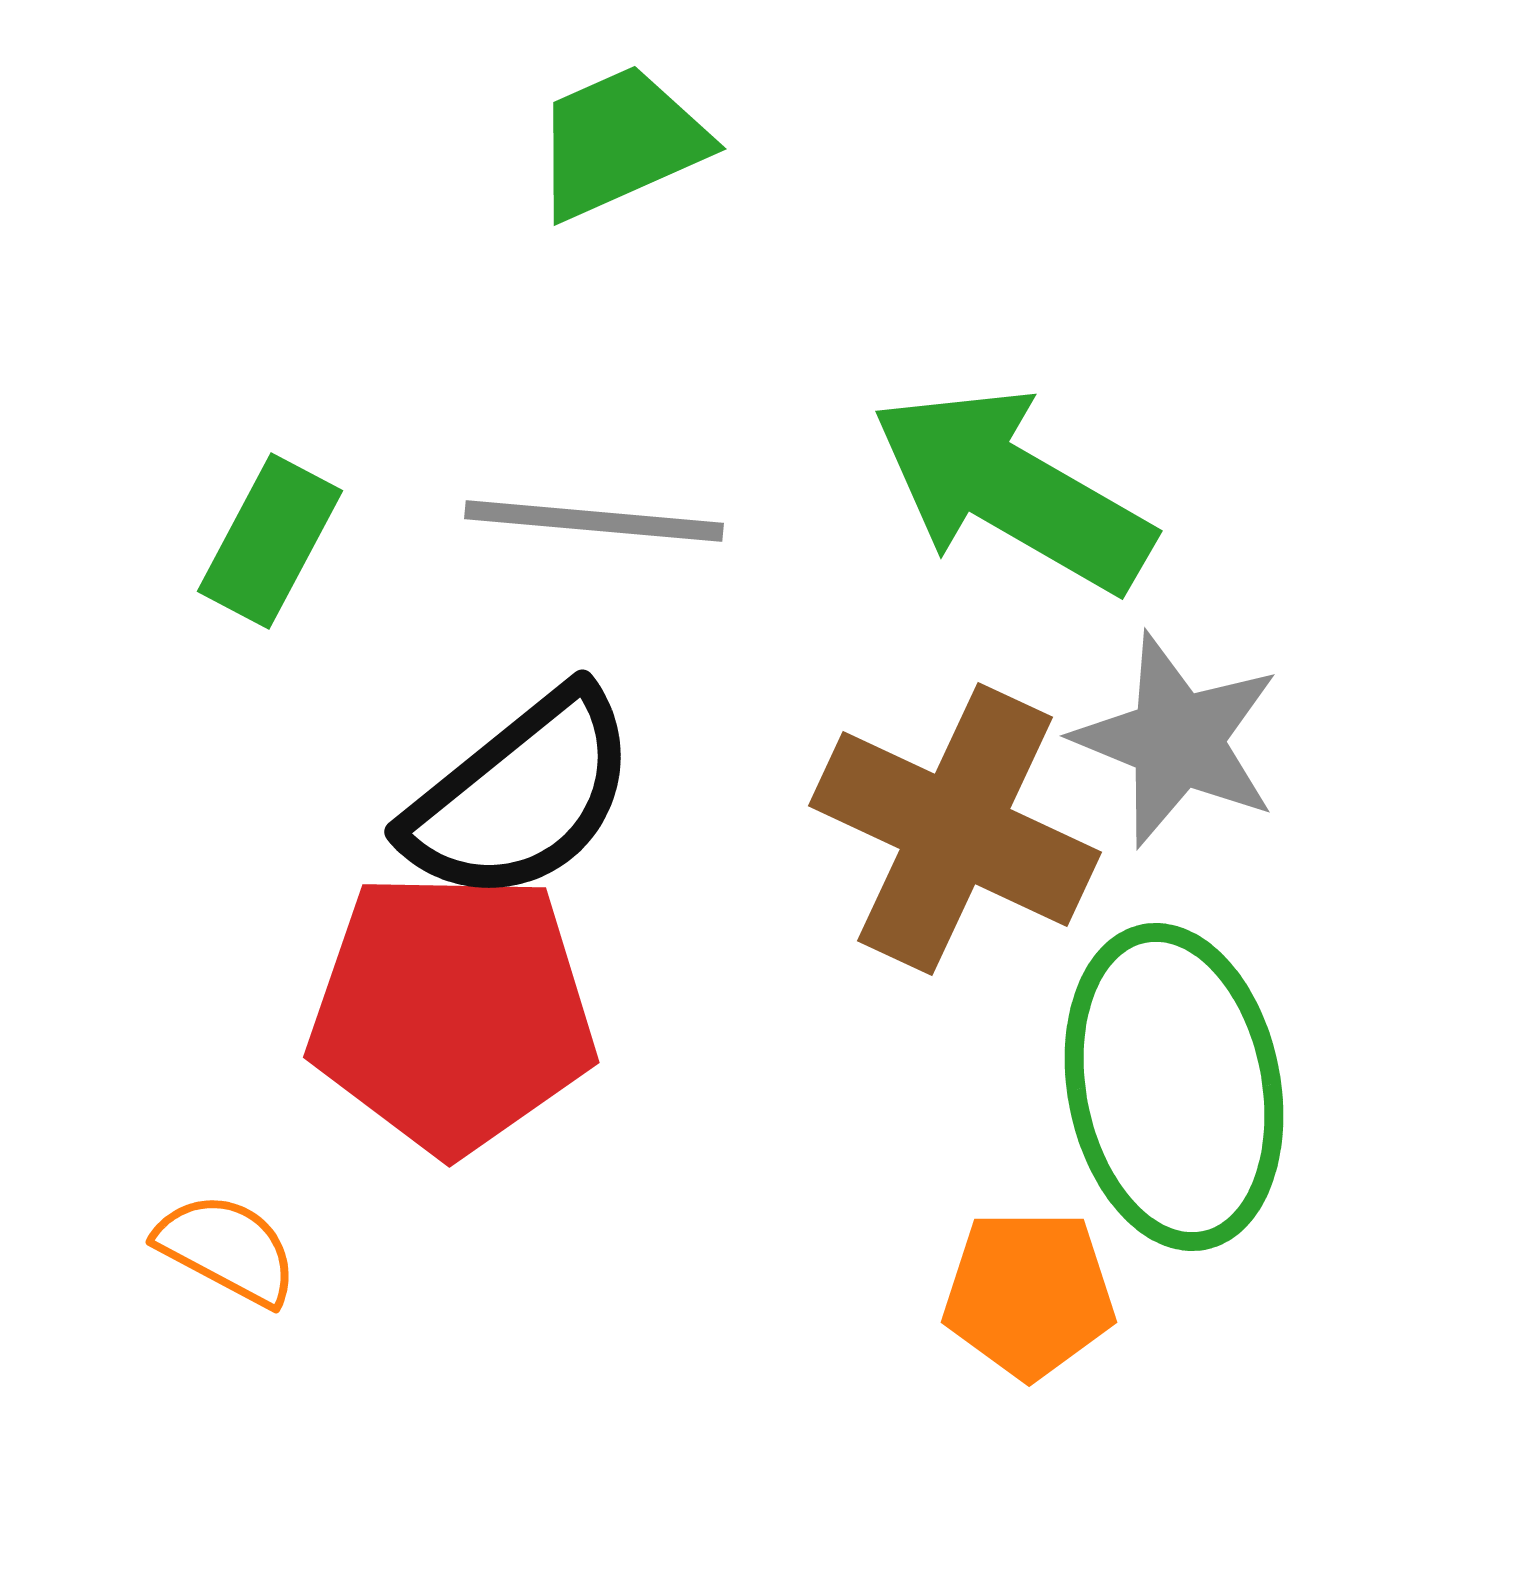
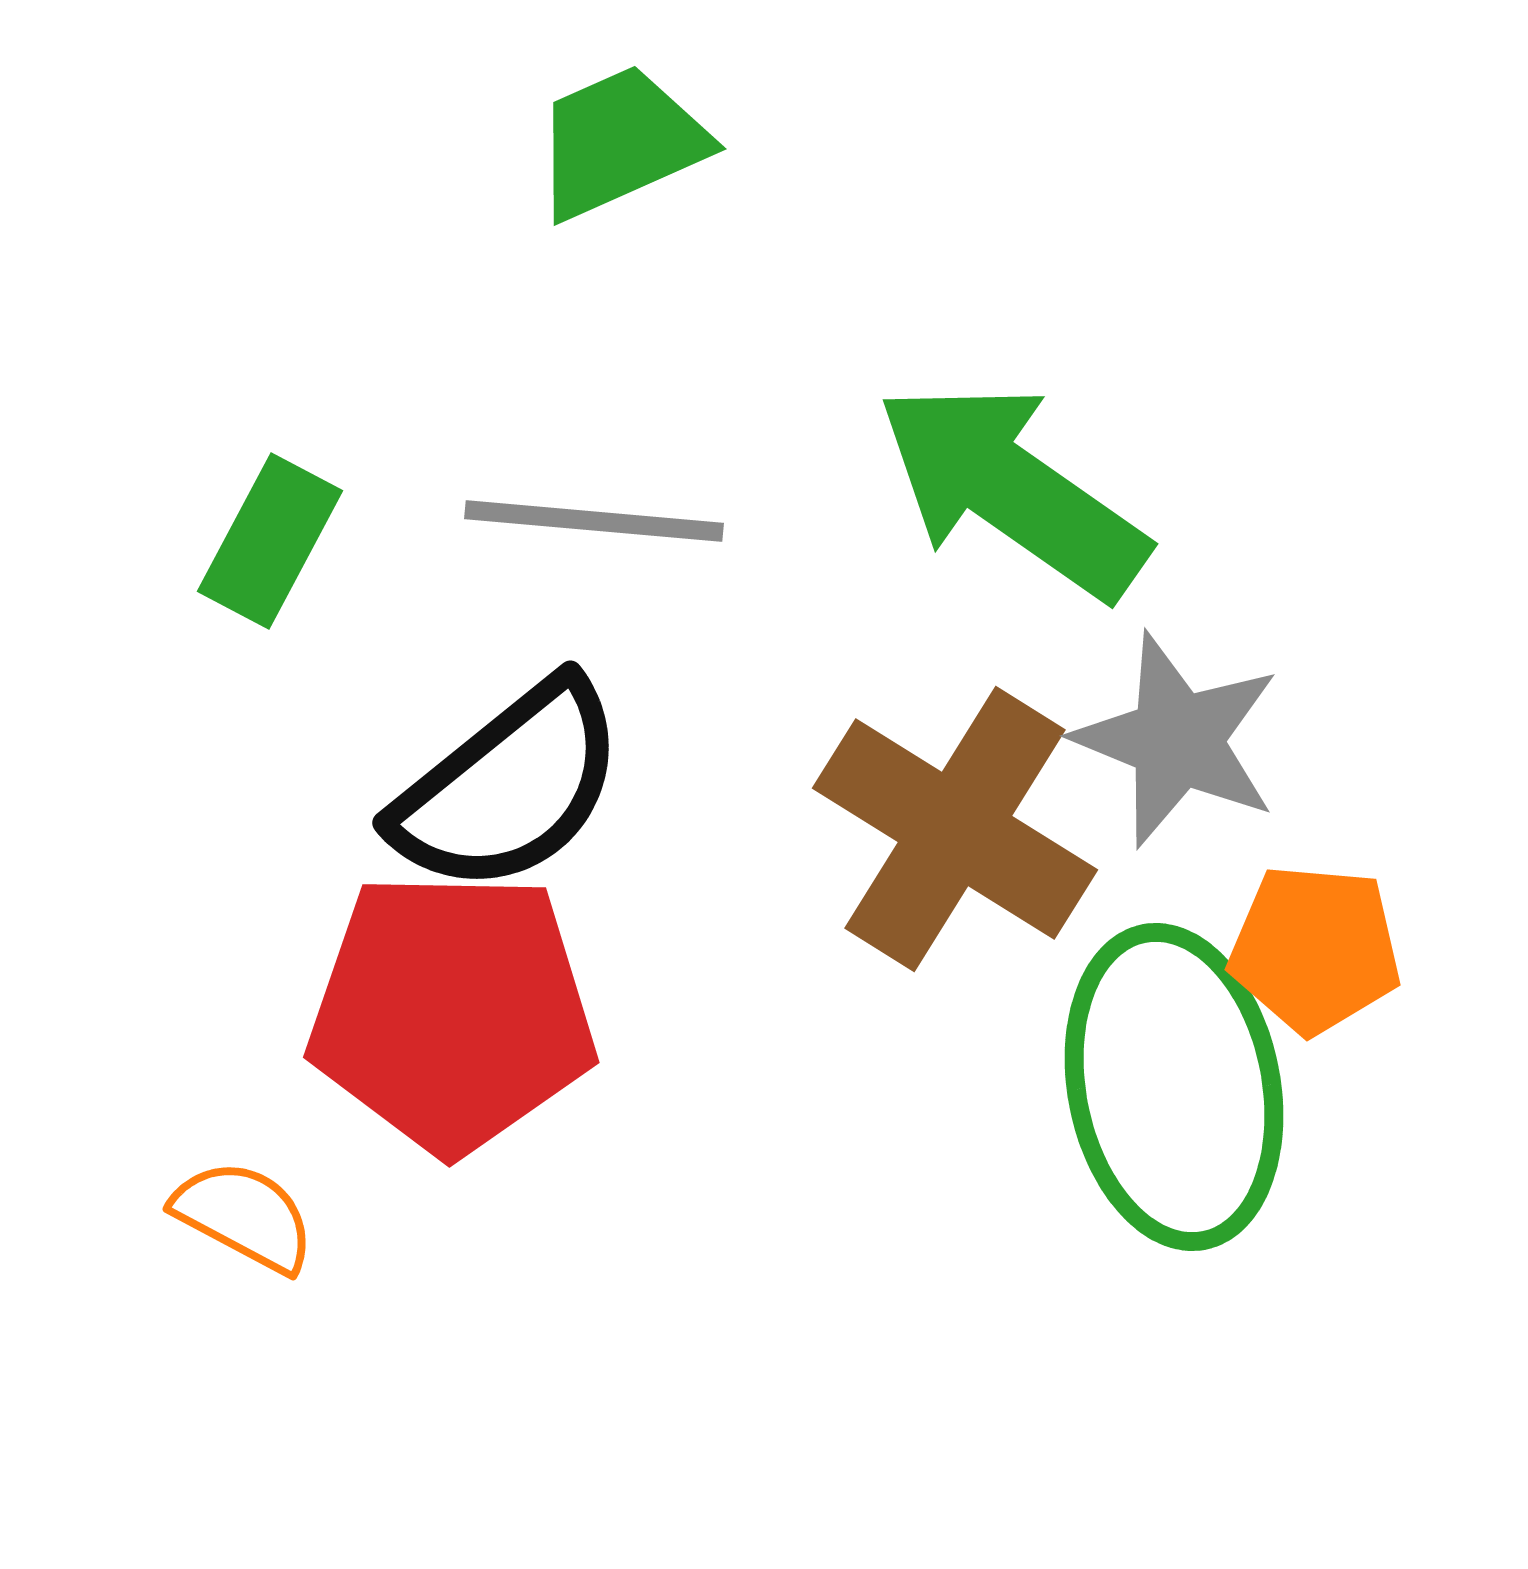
green arrow: rotated 5 degrees clockwise
black semicircle: moved 12 px left, 9 px up
brown cross: rotated 7 degrees clockwise
orange semicircle: moved 17 px right, 33 px up
orange pentagon: moved 286 px right, 345 px up; rotated 5 degrees clockwise
